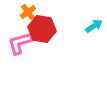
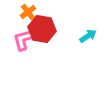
cyan arrow: moved 6 px left, 10 px down
pink L-shape: moved 5 px right, 4 px up
